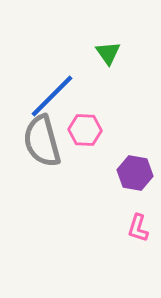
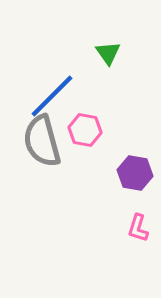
pink hexagon: rotated 8 degrees clockwise
